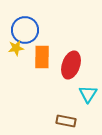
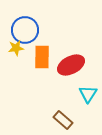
red ellipse: rotated 44 degrees clockwise
brown rectangle: moved 3 px left, 1 px up; rotated 30 degrees clockwise
